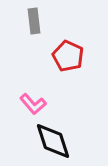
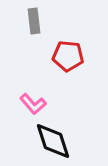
red pentagon: rotated 20 degrees counterclockwise
